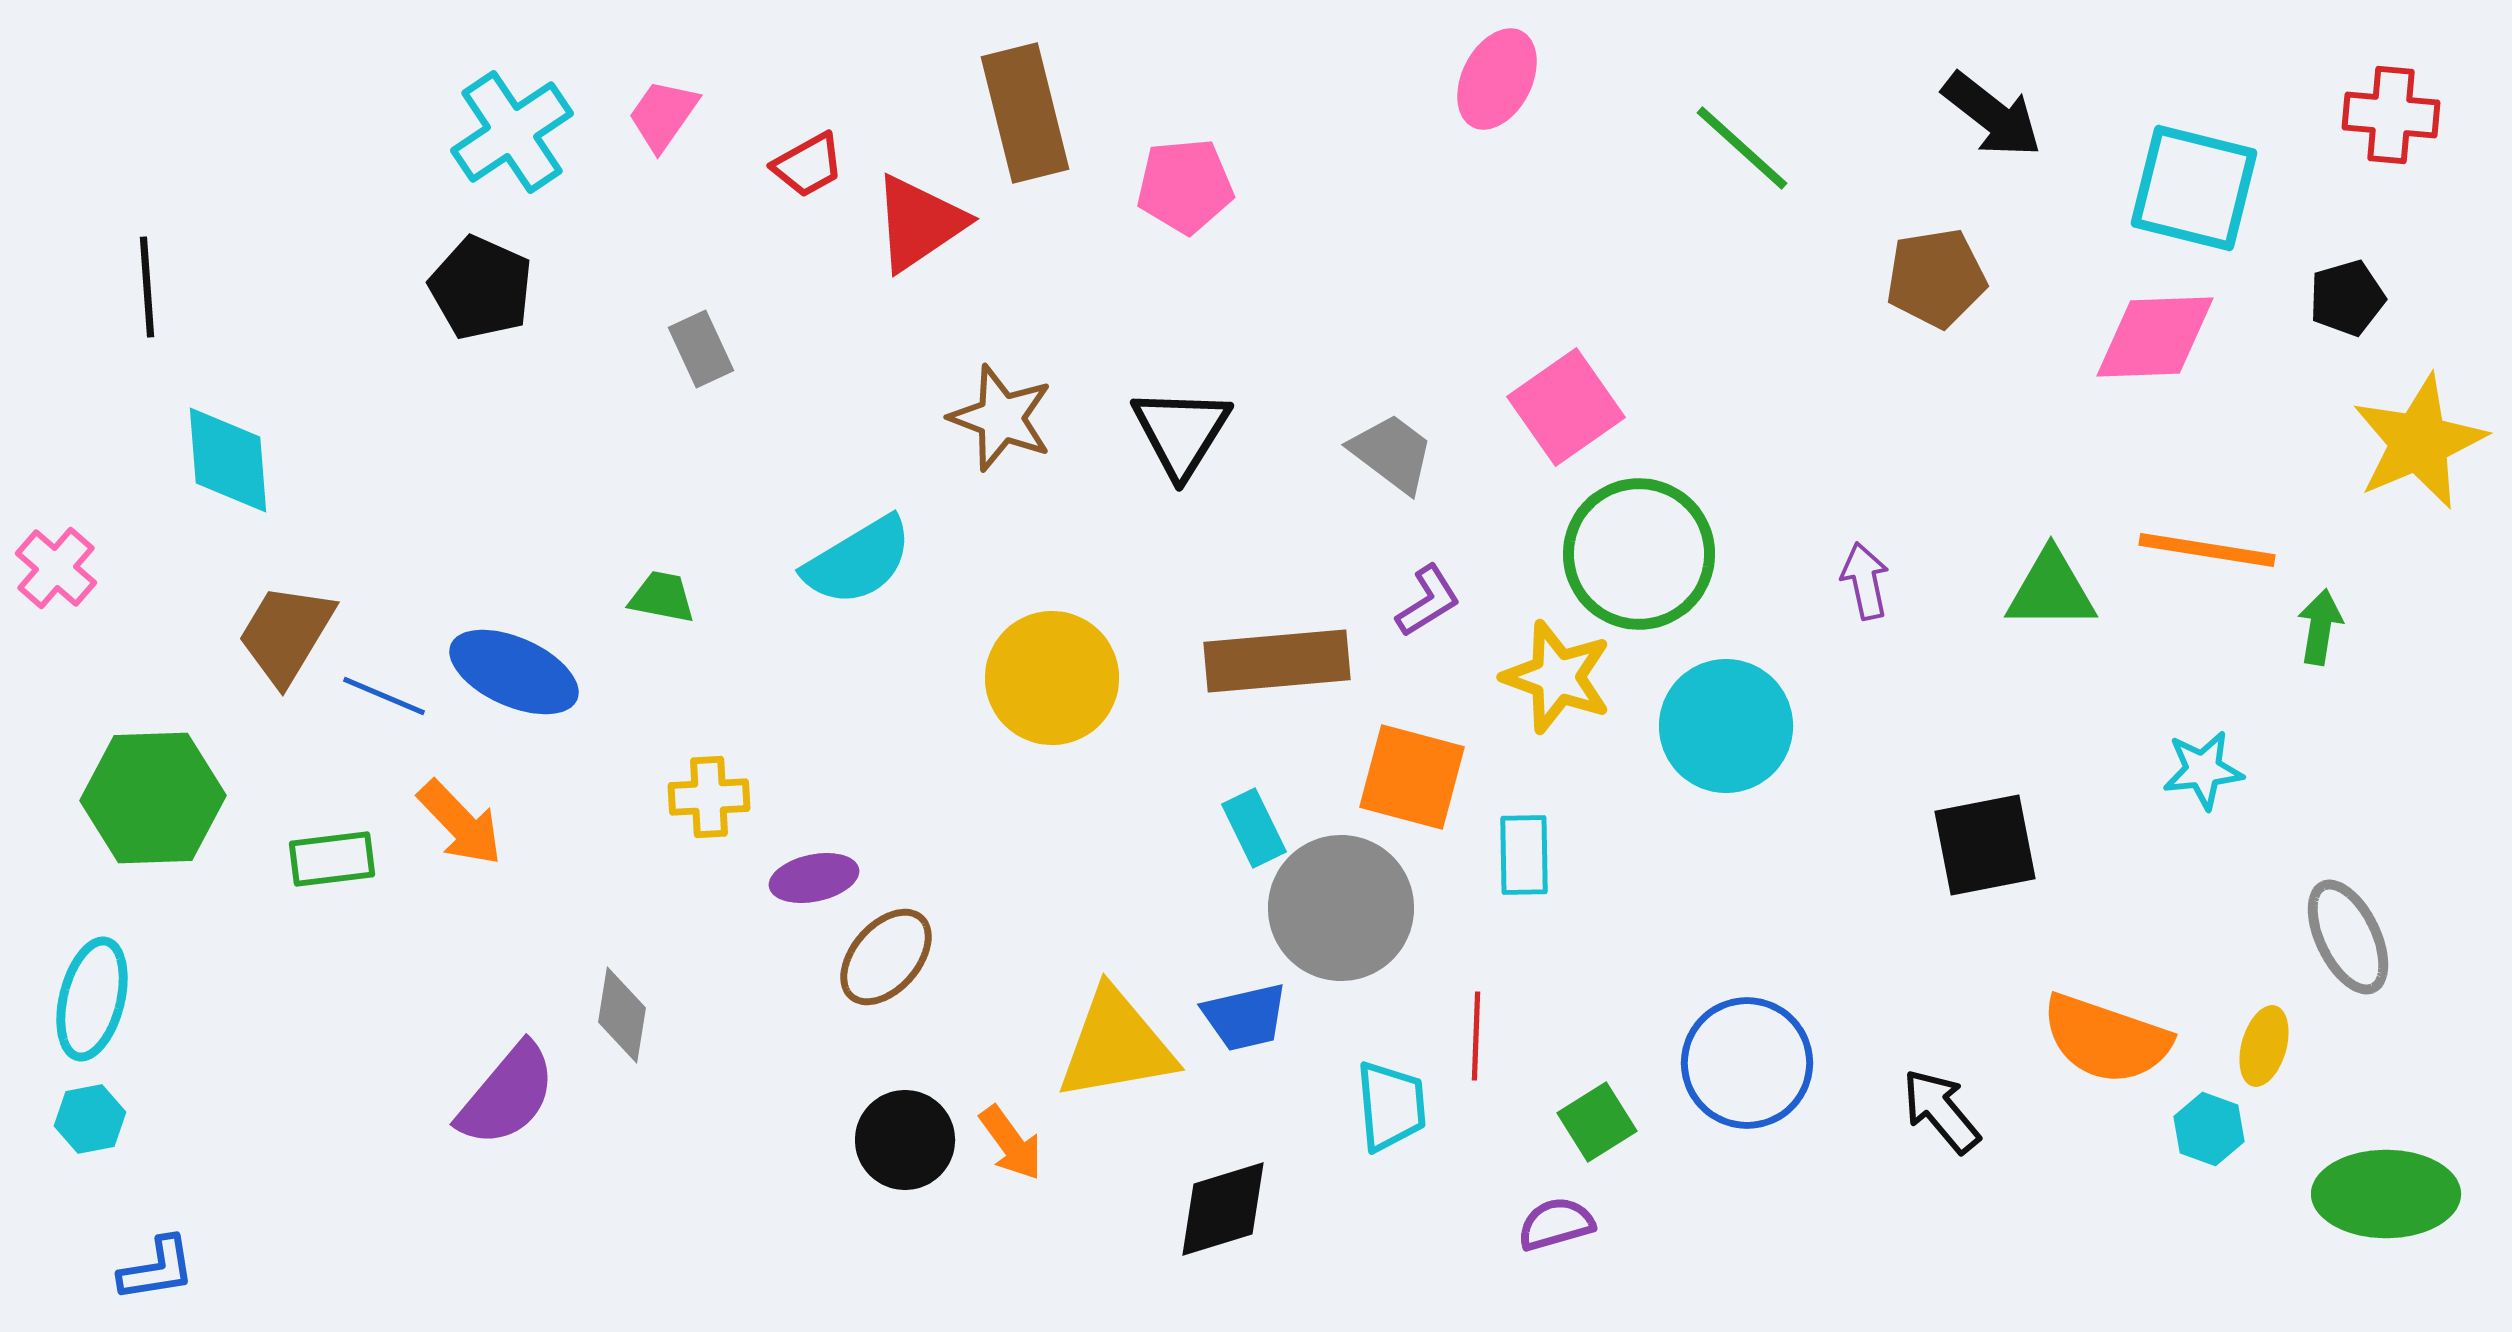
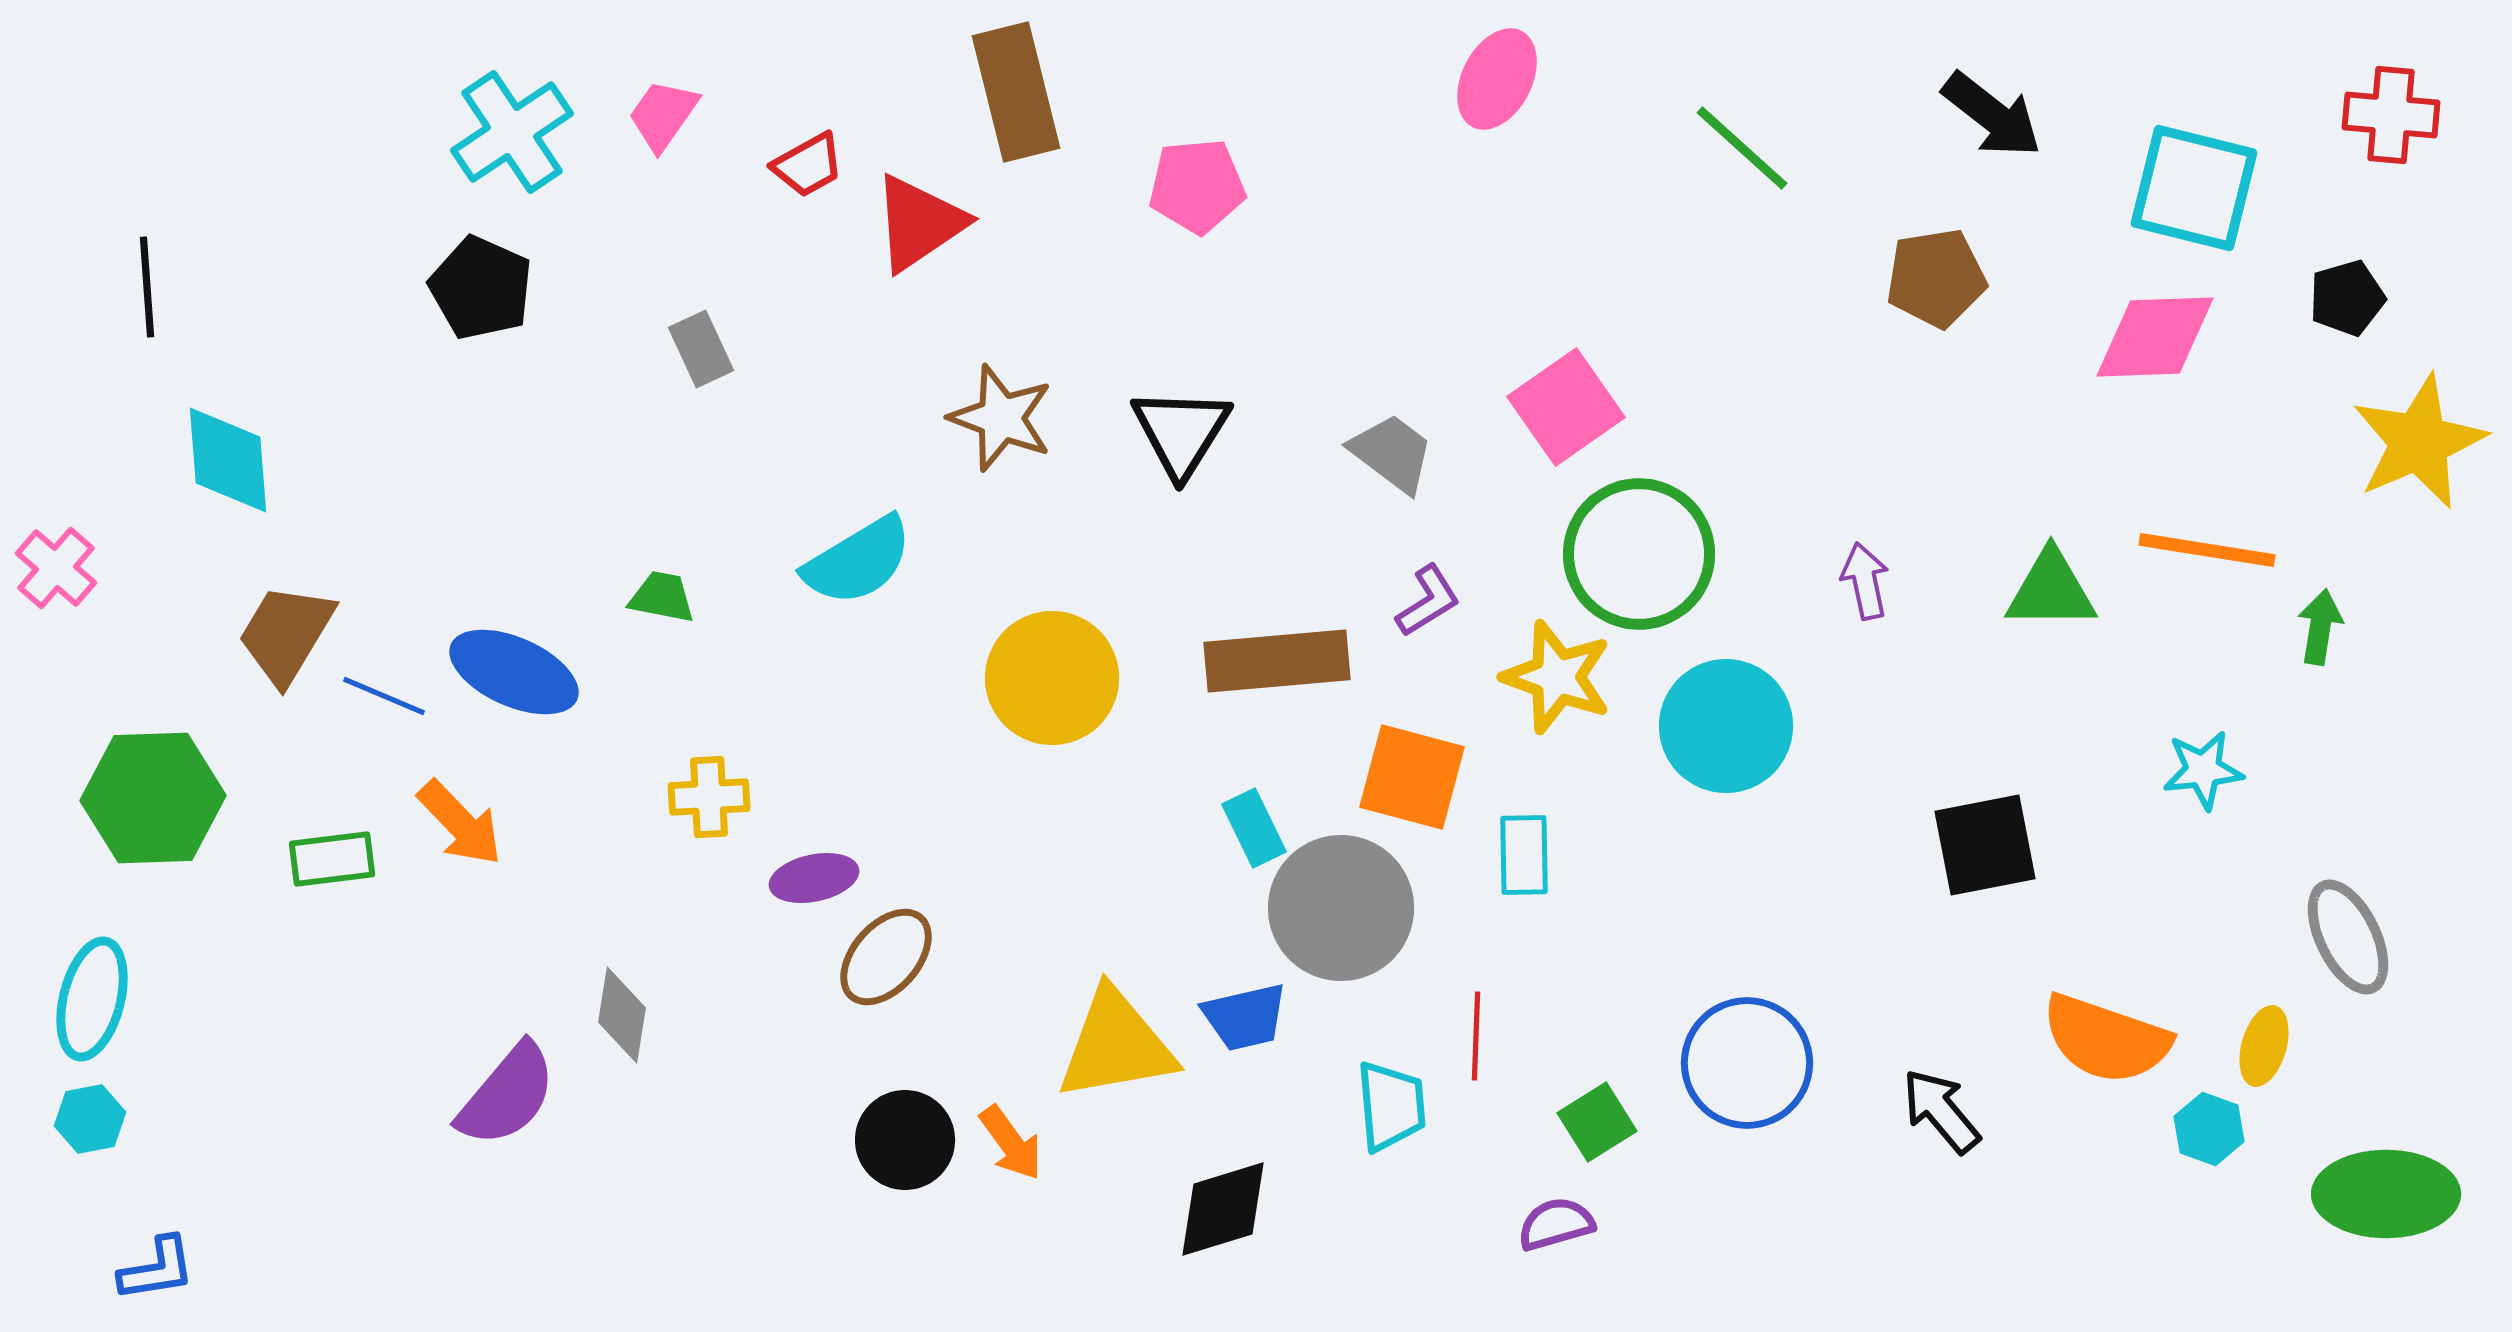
brown rectangle at (1025, 113): moved 9 px left, 21 px up
pink pentagon at (1185, 186): moved 12 px right
